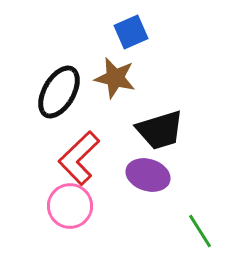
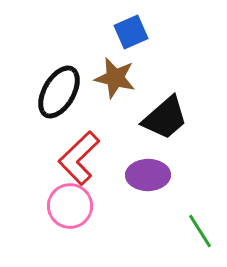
black trapezoid: moved 5 px right, 12 px up; rotated 24 degrees counterclockwise
purple ellipse: rotated 18 degrees counterclockwise
